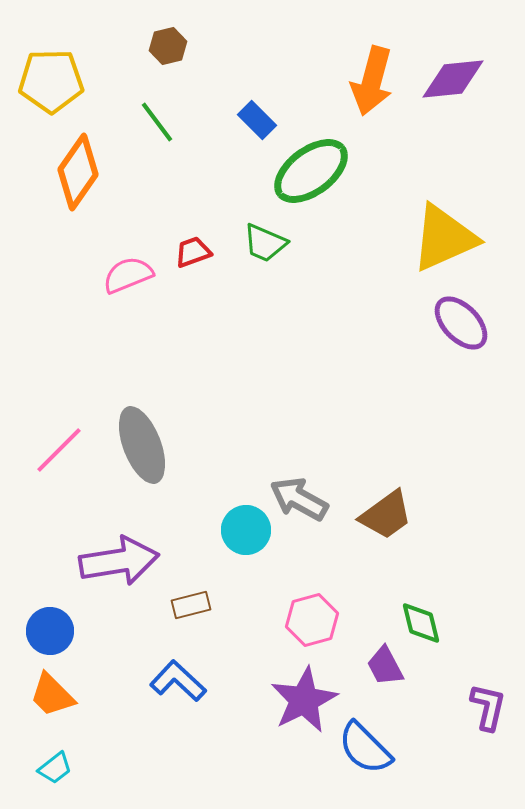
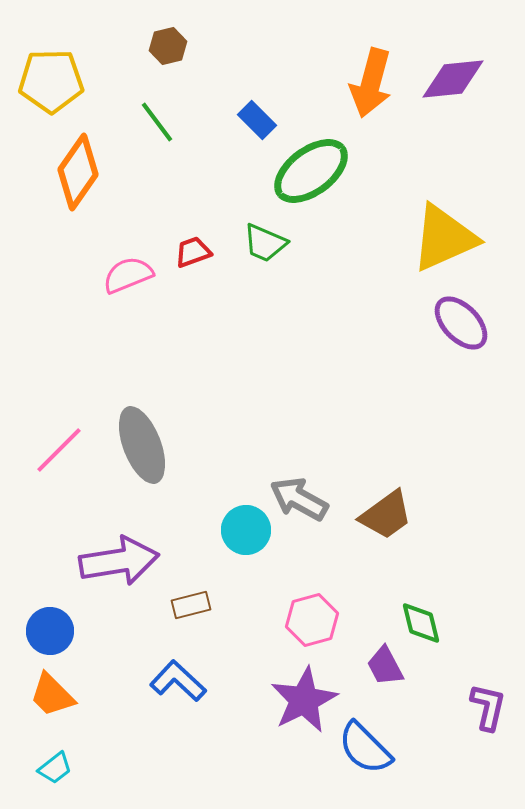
orange arrow: moved 1 px left, 2 px down
